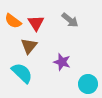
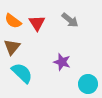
red triangle: moved 1 px right
brown triangle: moved 17 px left, 1 px down
